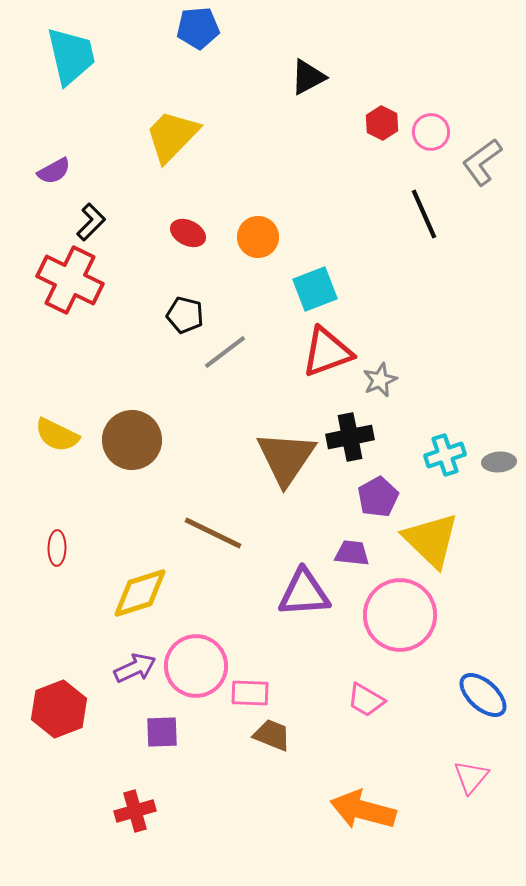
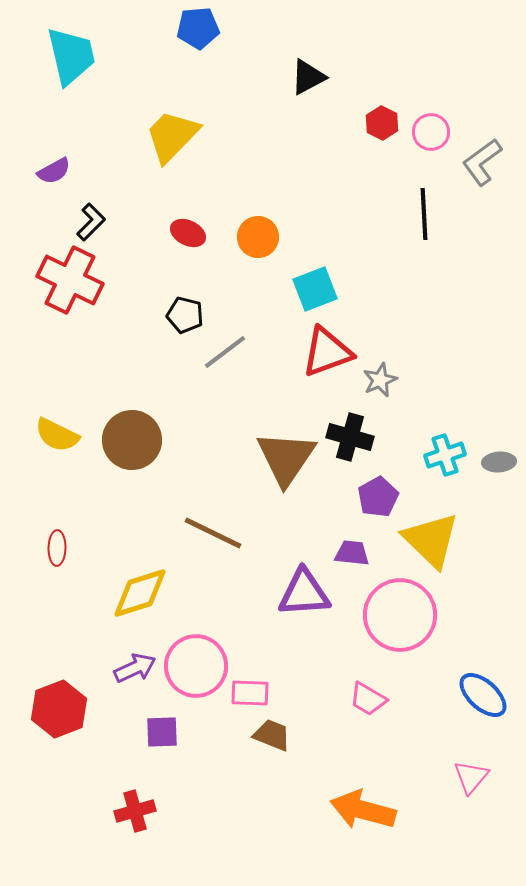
black line at (424, 214): rotated 21 degrees clockwise
black cross at (350, 437): rotated 27 degrees clockwise
pink trapezoid at (366, 700): moved 2 px right, 1 px up
